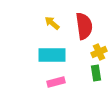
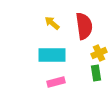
yellow cross: moved 1 px down
